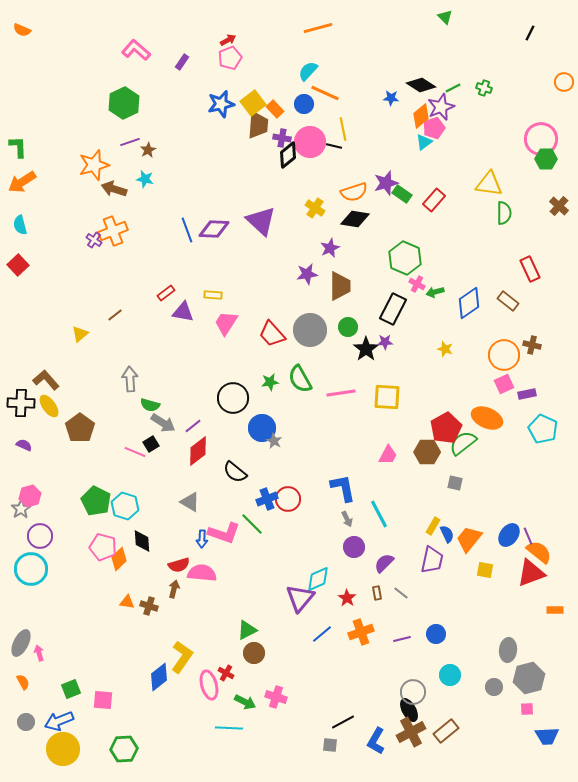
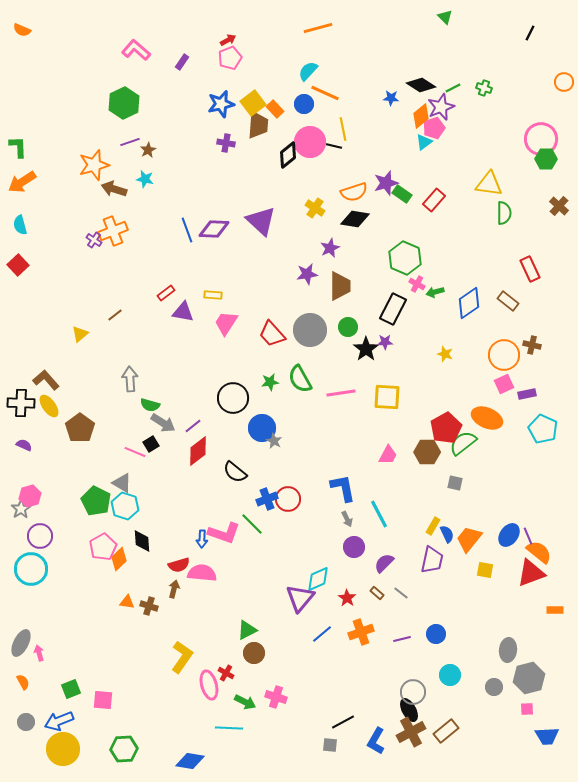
purple cross at (282, 138): moved 56 px left, 5 px down
yellow star at (445, 349): moved 5 px down
gray triangle at (190, 502): moved 68 px left, 19 px up
pink pentagon at (103, 547): rotated 28 degrees clockwise
brown rectangle at (377, 593): rotated 40 degrees counterclockwise
blue diamond at (159, 677): moved 31 px right, 84 px down; rotated 48 degrees clockwise
